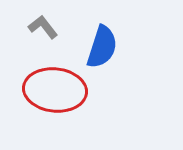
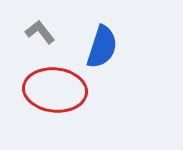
gray L-shape: moved 3 px left, 5 px down
